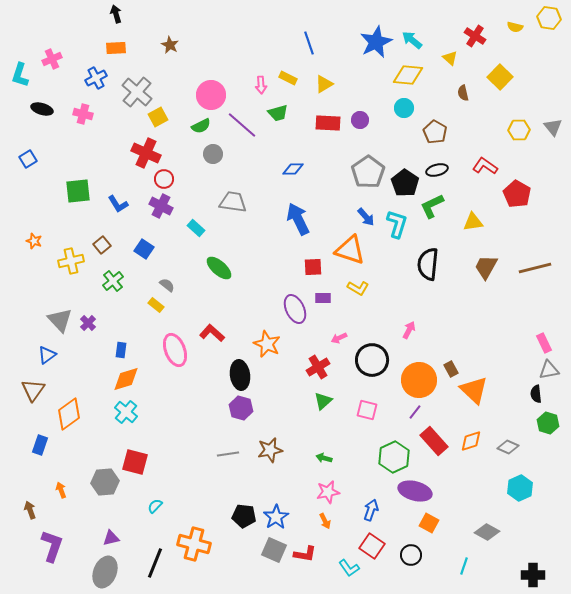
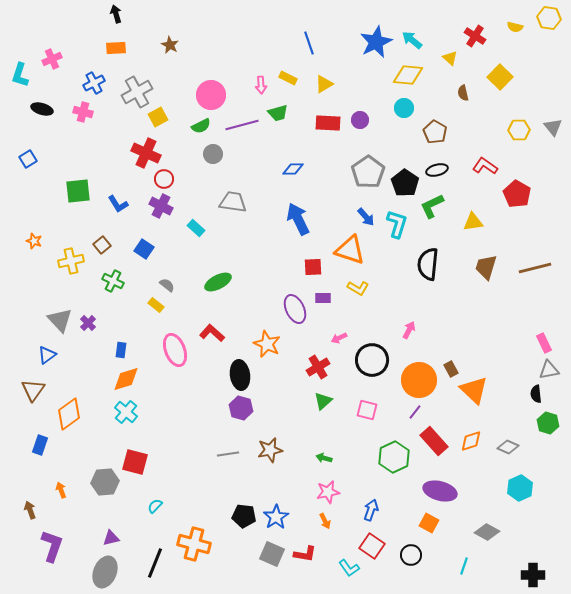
blue cross at (96, 78): moved 2 px left, 5 px down
gray cross at (137, 92): rotated 20 degrees clockwise
pink cross at (83, 114): moved 2 px up
purple line at (242, 125): rotated 56 degrees counterclockwise
brown trapezoid at (486, 267): rotated 12 degrees counterclockwise
green ellipse at (219, 268): moved 1 px left, 14 px down; rotated 68 degrees counterclockwise
green cross at (113, 281): rotated 25 degrees counterclockwise
purple ellipse at (415, 491): moved 25 px right
gray square at (274, 550): moved 2 px left, 4 px down
